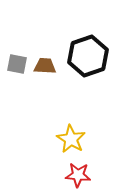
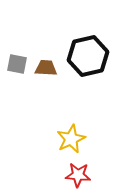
black hexagon: rotated 6 degrees clockwise
brown trapezoid: moved 1 px right, 2 px down
yellow star: rotated 16 degrees clockwise
